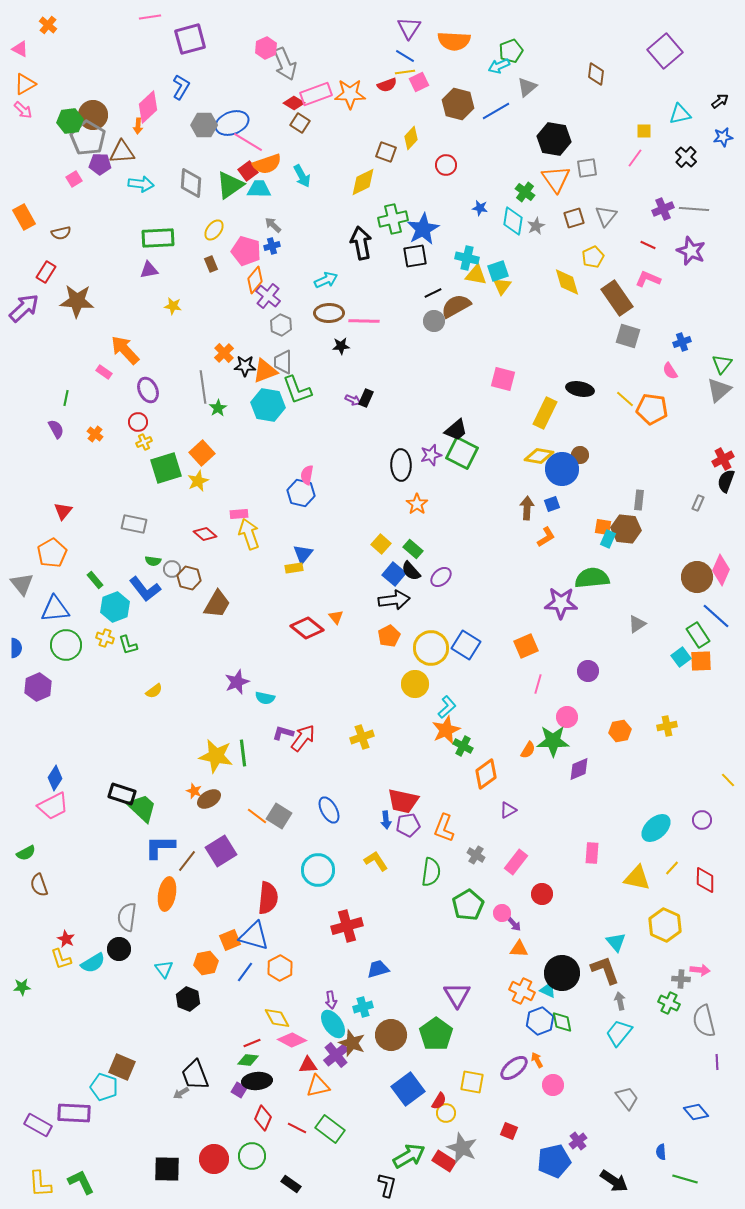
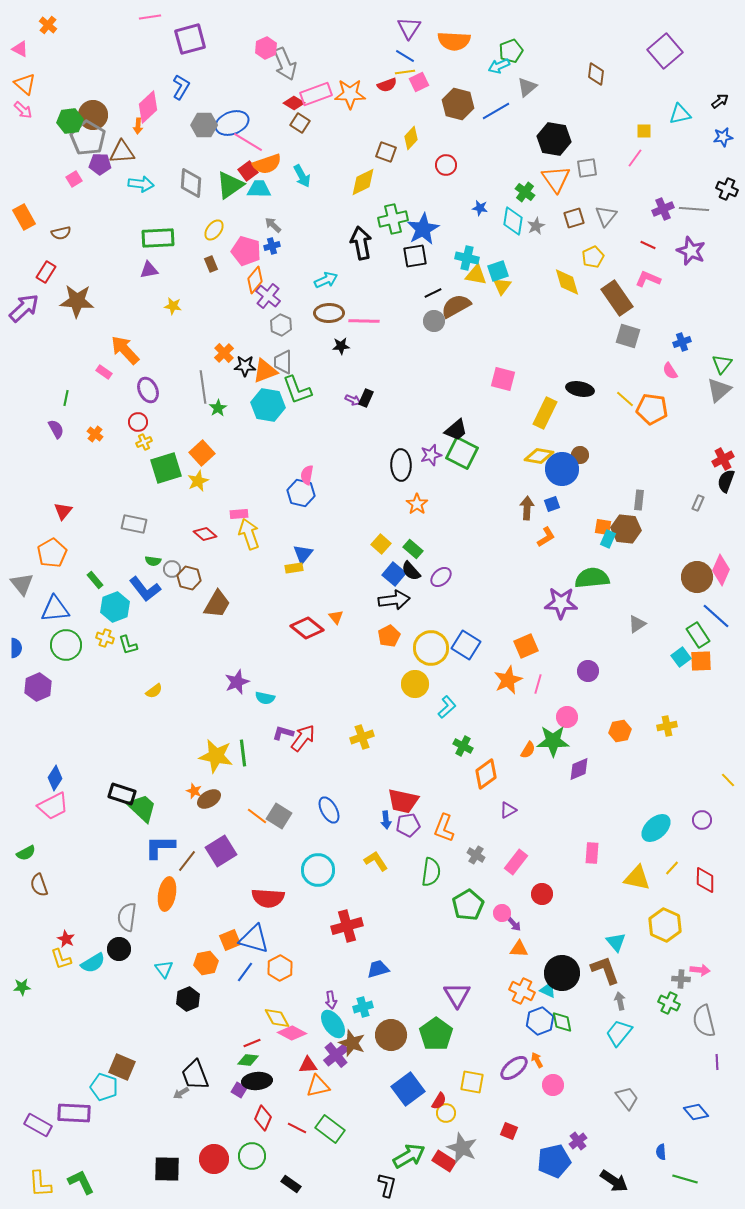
orange triangle at (25, 84): rotated 50 degrees counterclockwise
black cross at (686, 157): moved 41 px right, 32 px down; rotated 20 degrees counterclockwise
orange star at (446, 730): moved 62 px right, 50 px up
red semicircle at (268, 898): rotated 88 degrees clockwise
blue triangle at (254, 936): moved 3 px down
black hexagon at (188, 999): rotated 15 degrees clockwise
pink diamond at (292, 1040): moved 7 px up
